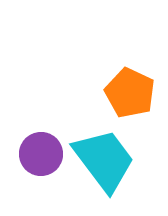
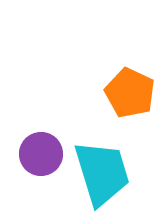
cyan trapezoid: moved 2 px left, 13 px down; rotated 20 degrees clockwise
